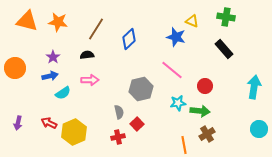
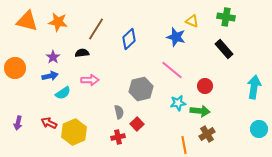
black semicircle: moved 5 px left, 2 px up
